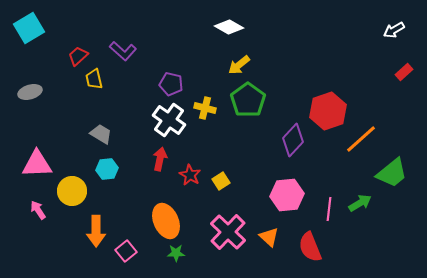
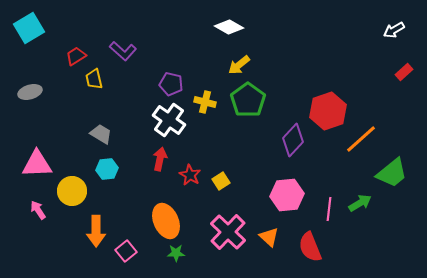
red trapezoid: moved 2 px left; rotated 10 degrees clockwise
yellow cross: moved 6 px up
